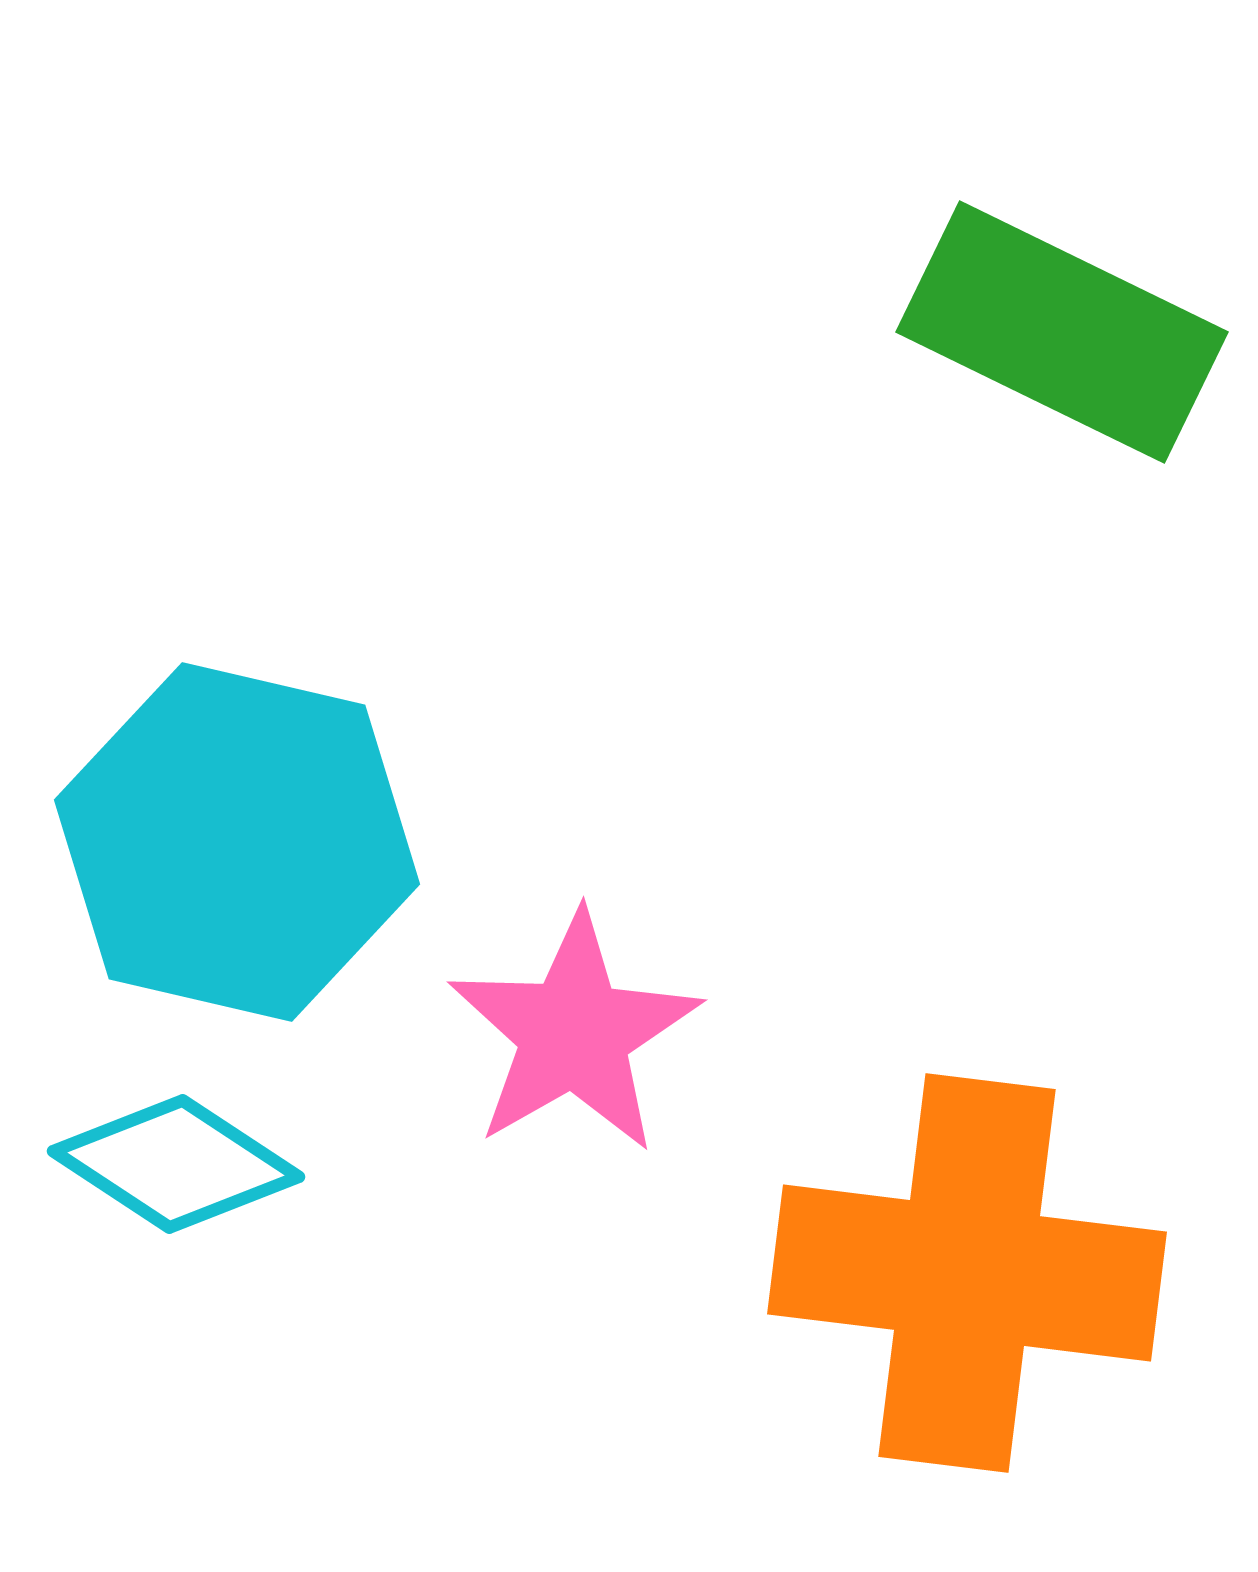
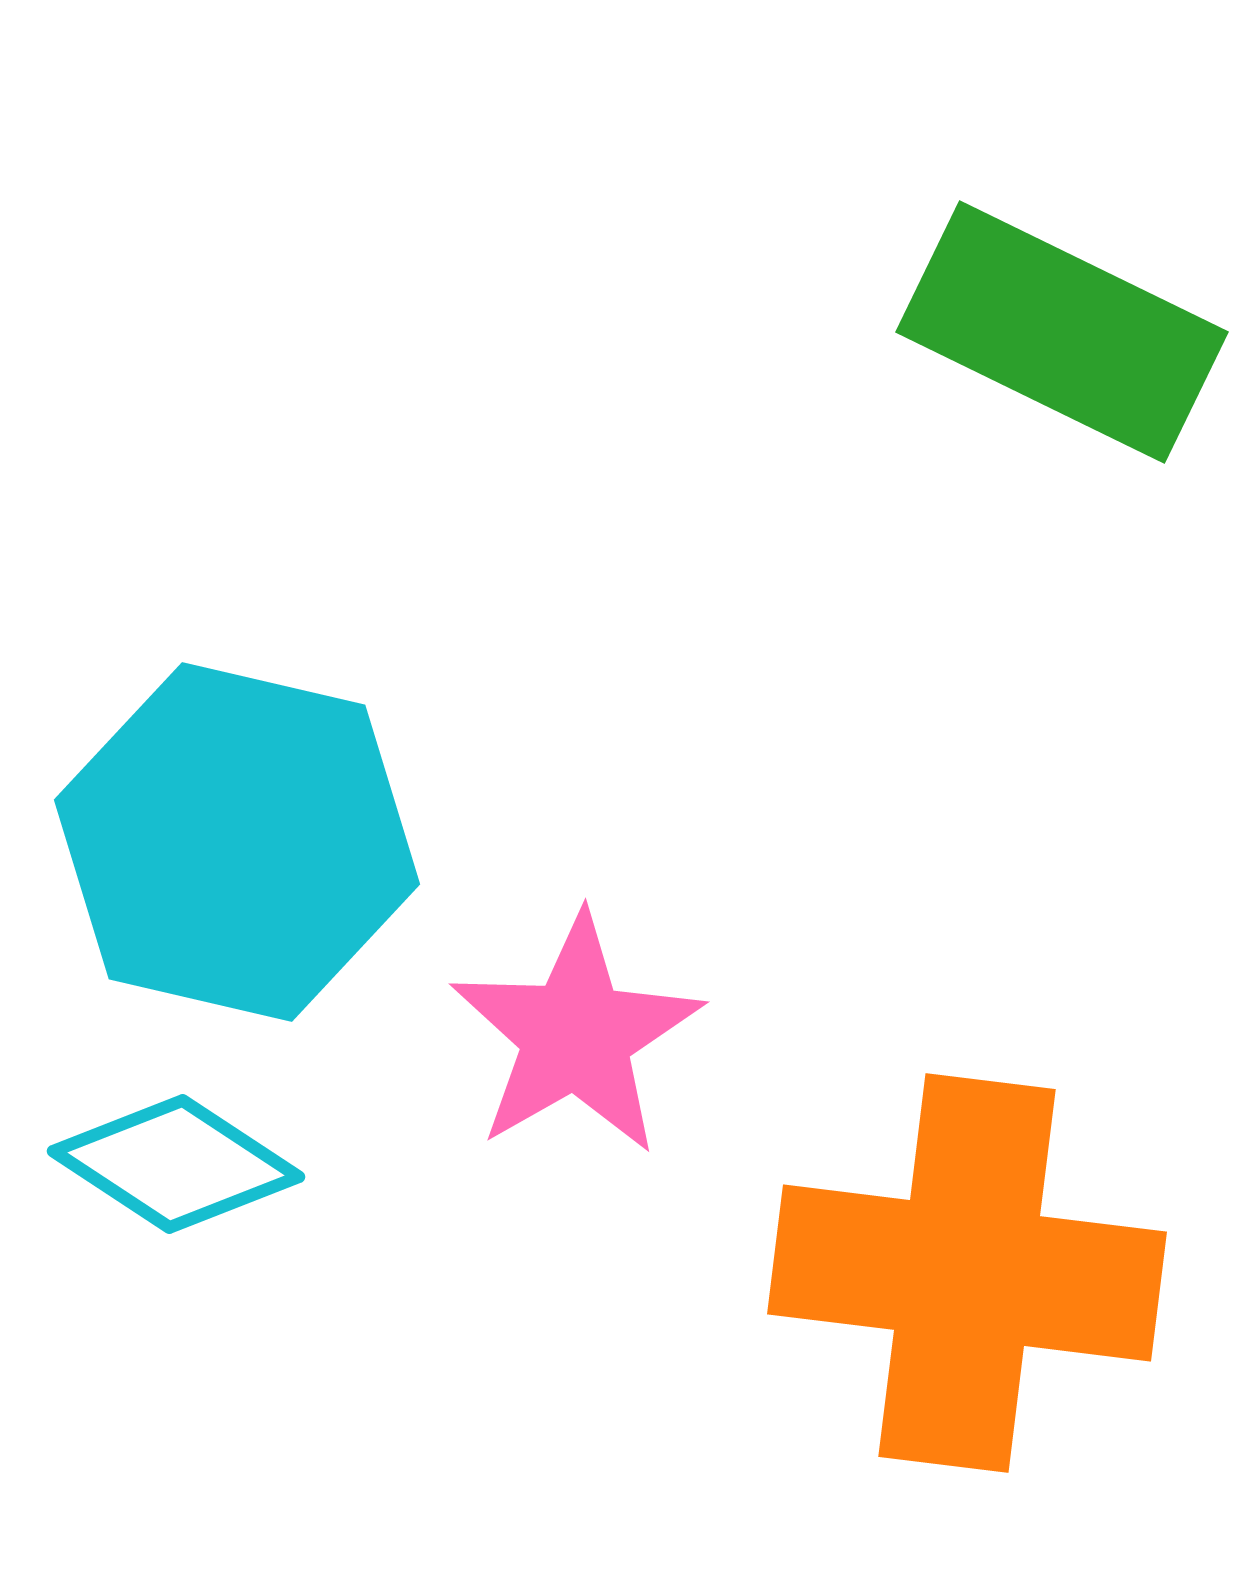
pink star: moved 2 px right, 2 px down
